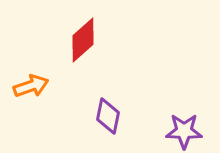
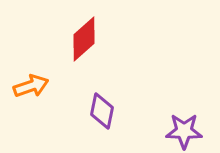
red diamond: moved 1 px right, 1 px up
purple diamond: moved 6 px left, 5 px up
